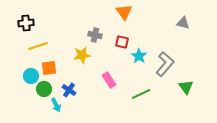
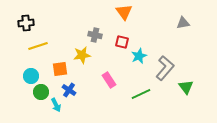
gray triangle: rotated 24 degrees counterclockwise
cyan star: rotated 14 degrees clockwise
gray L-shape: moved 4 px down
orange square: moved 11 px right, 1 px down
green circle: moved 3 px left, 3 px down
